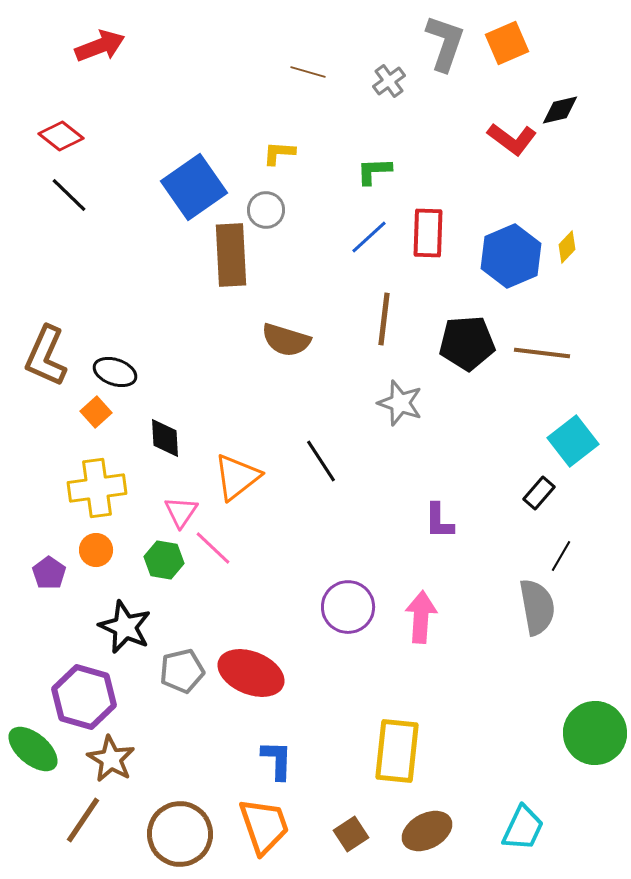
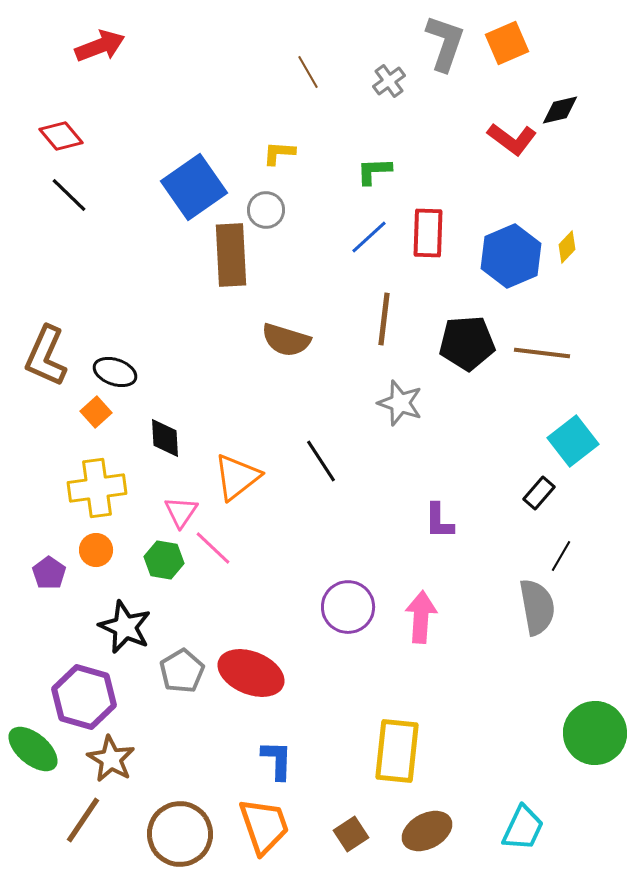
brown line at (308, 72): rotated 44 degrees clockwise
red diamond at (61, 136): rotated 12 degrees clockwise
gray pentagon at (182, 671): rotated 18 degrees counterclockwise
